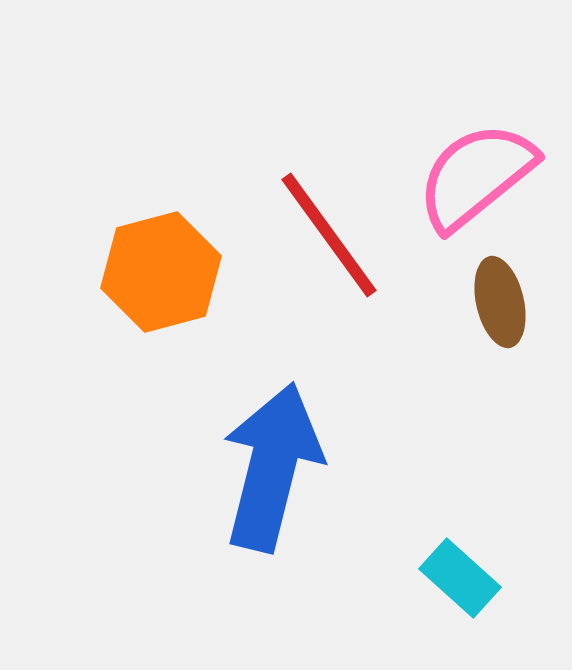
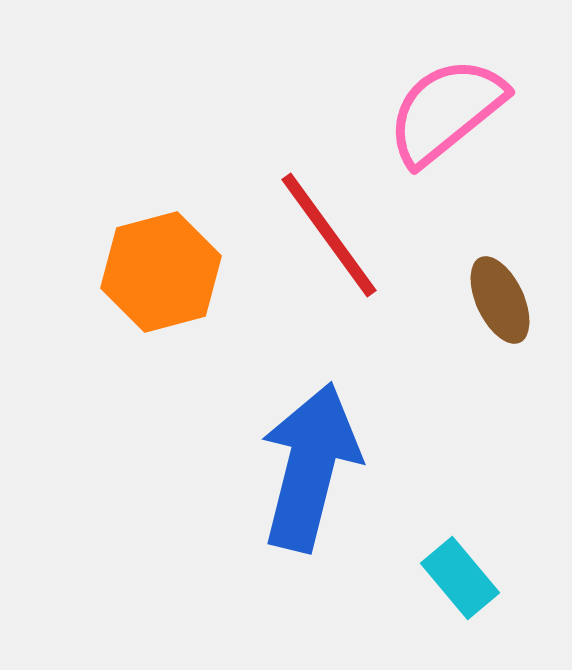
pink semicircle: moved 30 px left, 65 px up
brown ellipse: moved 2 px up; rotated 12 degrees counterclockwise
blue arrow: moved 38 px right
cyan rectangle: rotated 8 degrees clockwise
